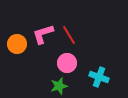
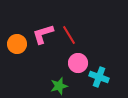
pink circle: moved 11 px right
